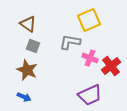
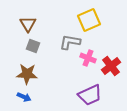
brown triangle: rotated 24 degrees clockwise
pink cross: moved 2 px left
brown star: moved 4 px down; rotated 20 degrees counterclockwise
